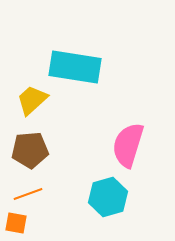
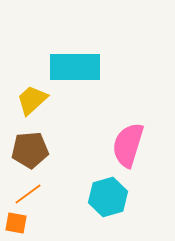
cyan rectangle: rotated 9 degrees counterclockwise
orange line: rotated 16 degrees counterclockwise
